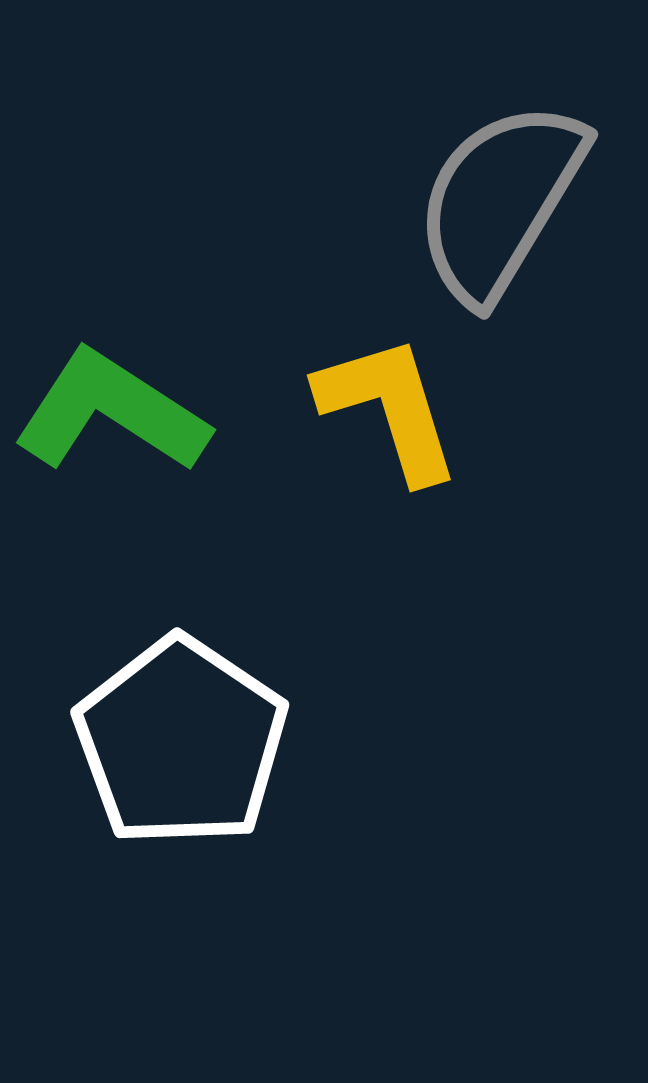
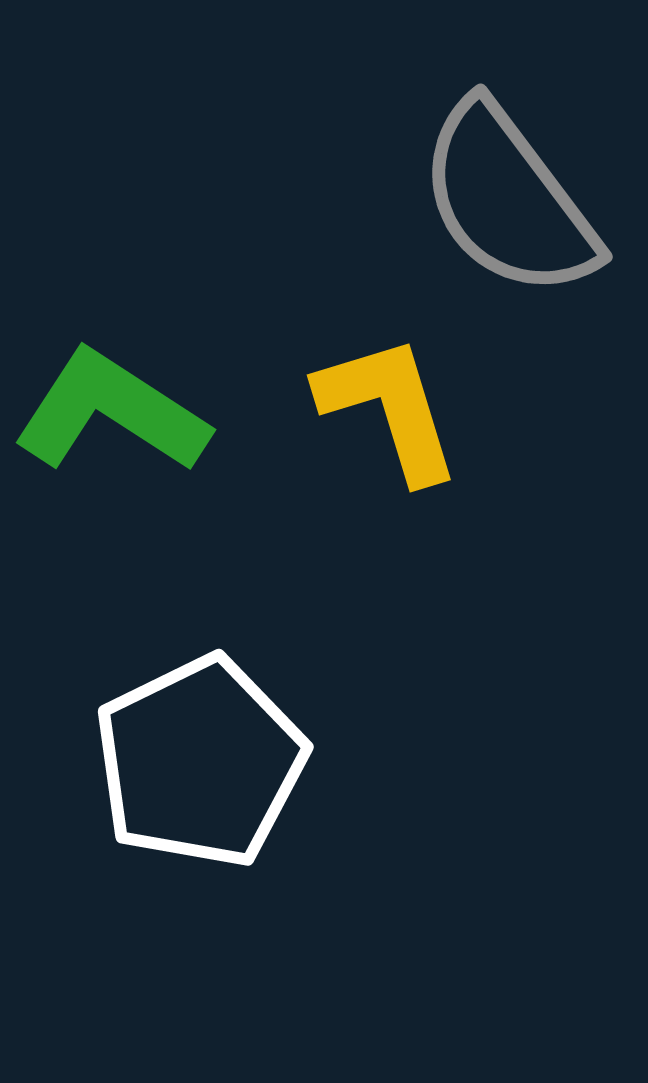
gray semicircle: moved 8 px right, 1 px up; rotated 68 degrees counterclockwise
white pentagon: moved 19 px right, 20 px down; rotated 12 degrees clockwise
